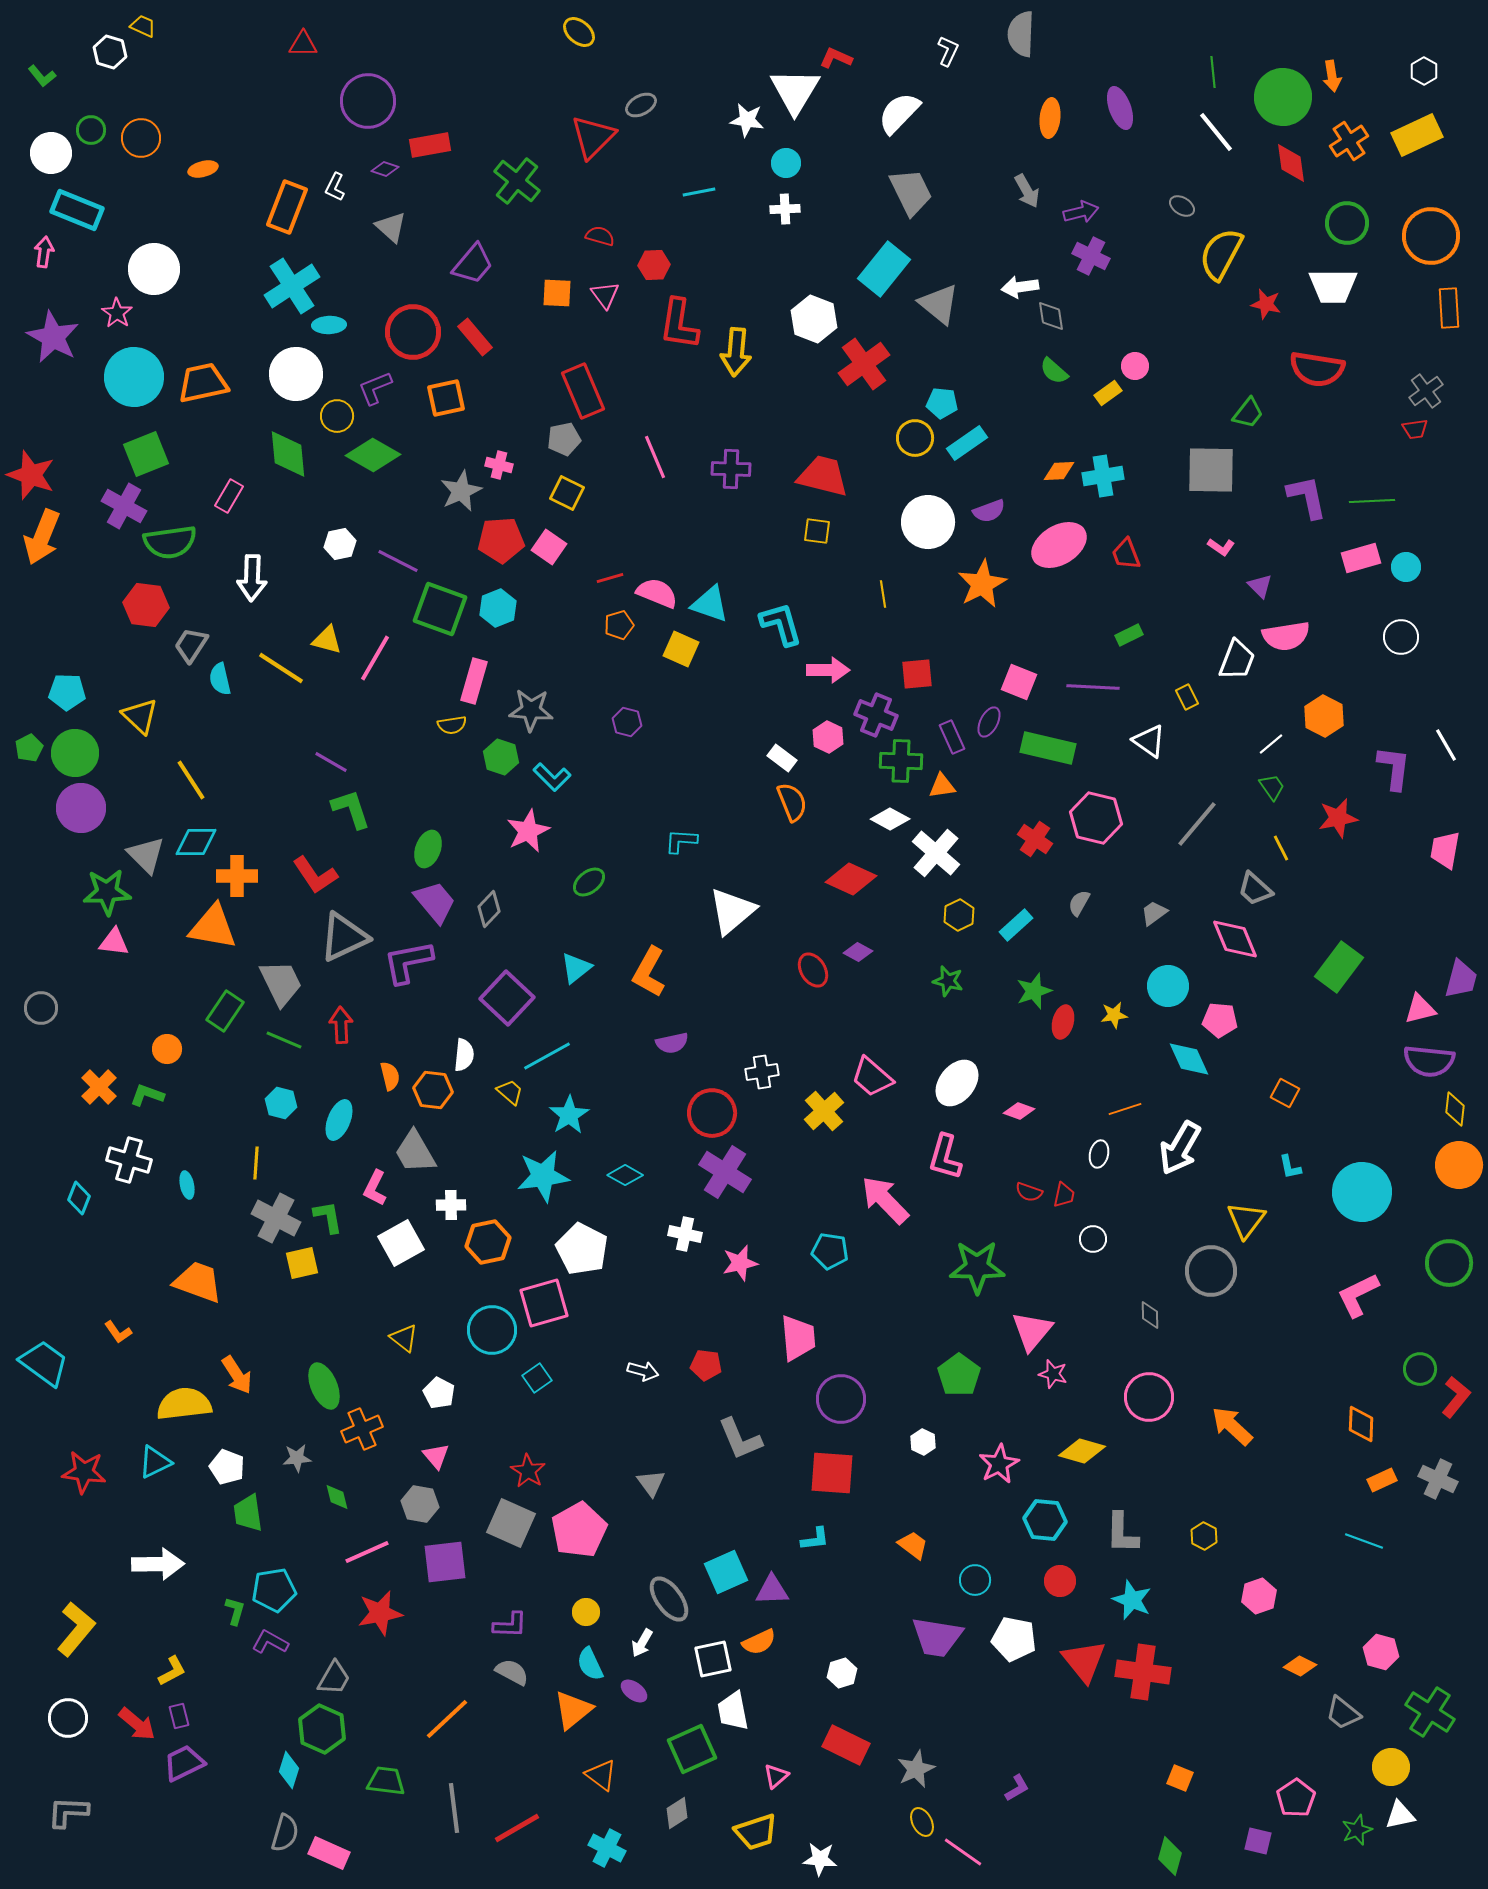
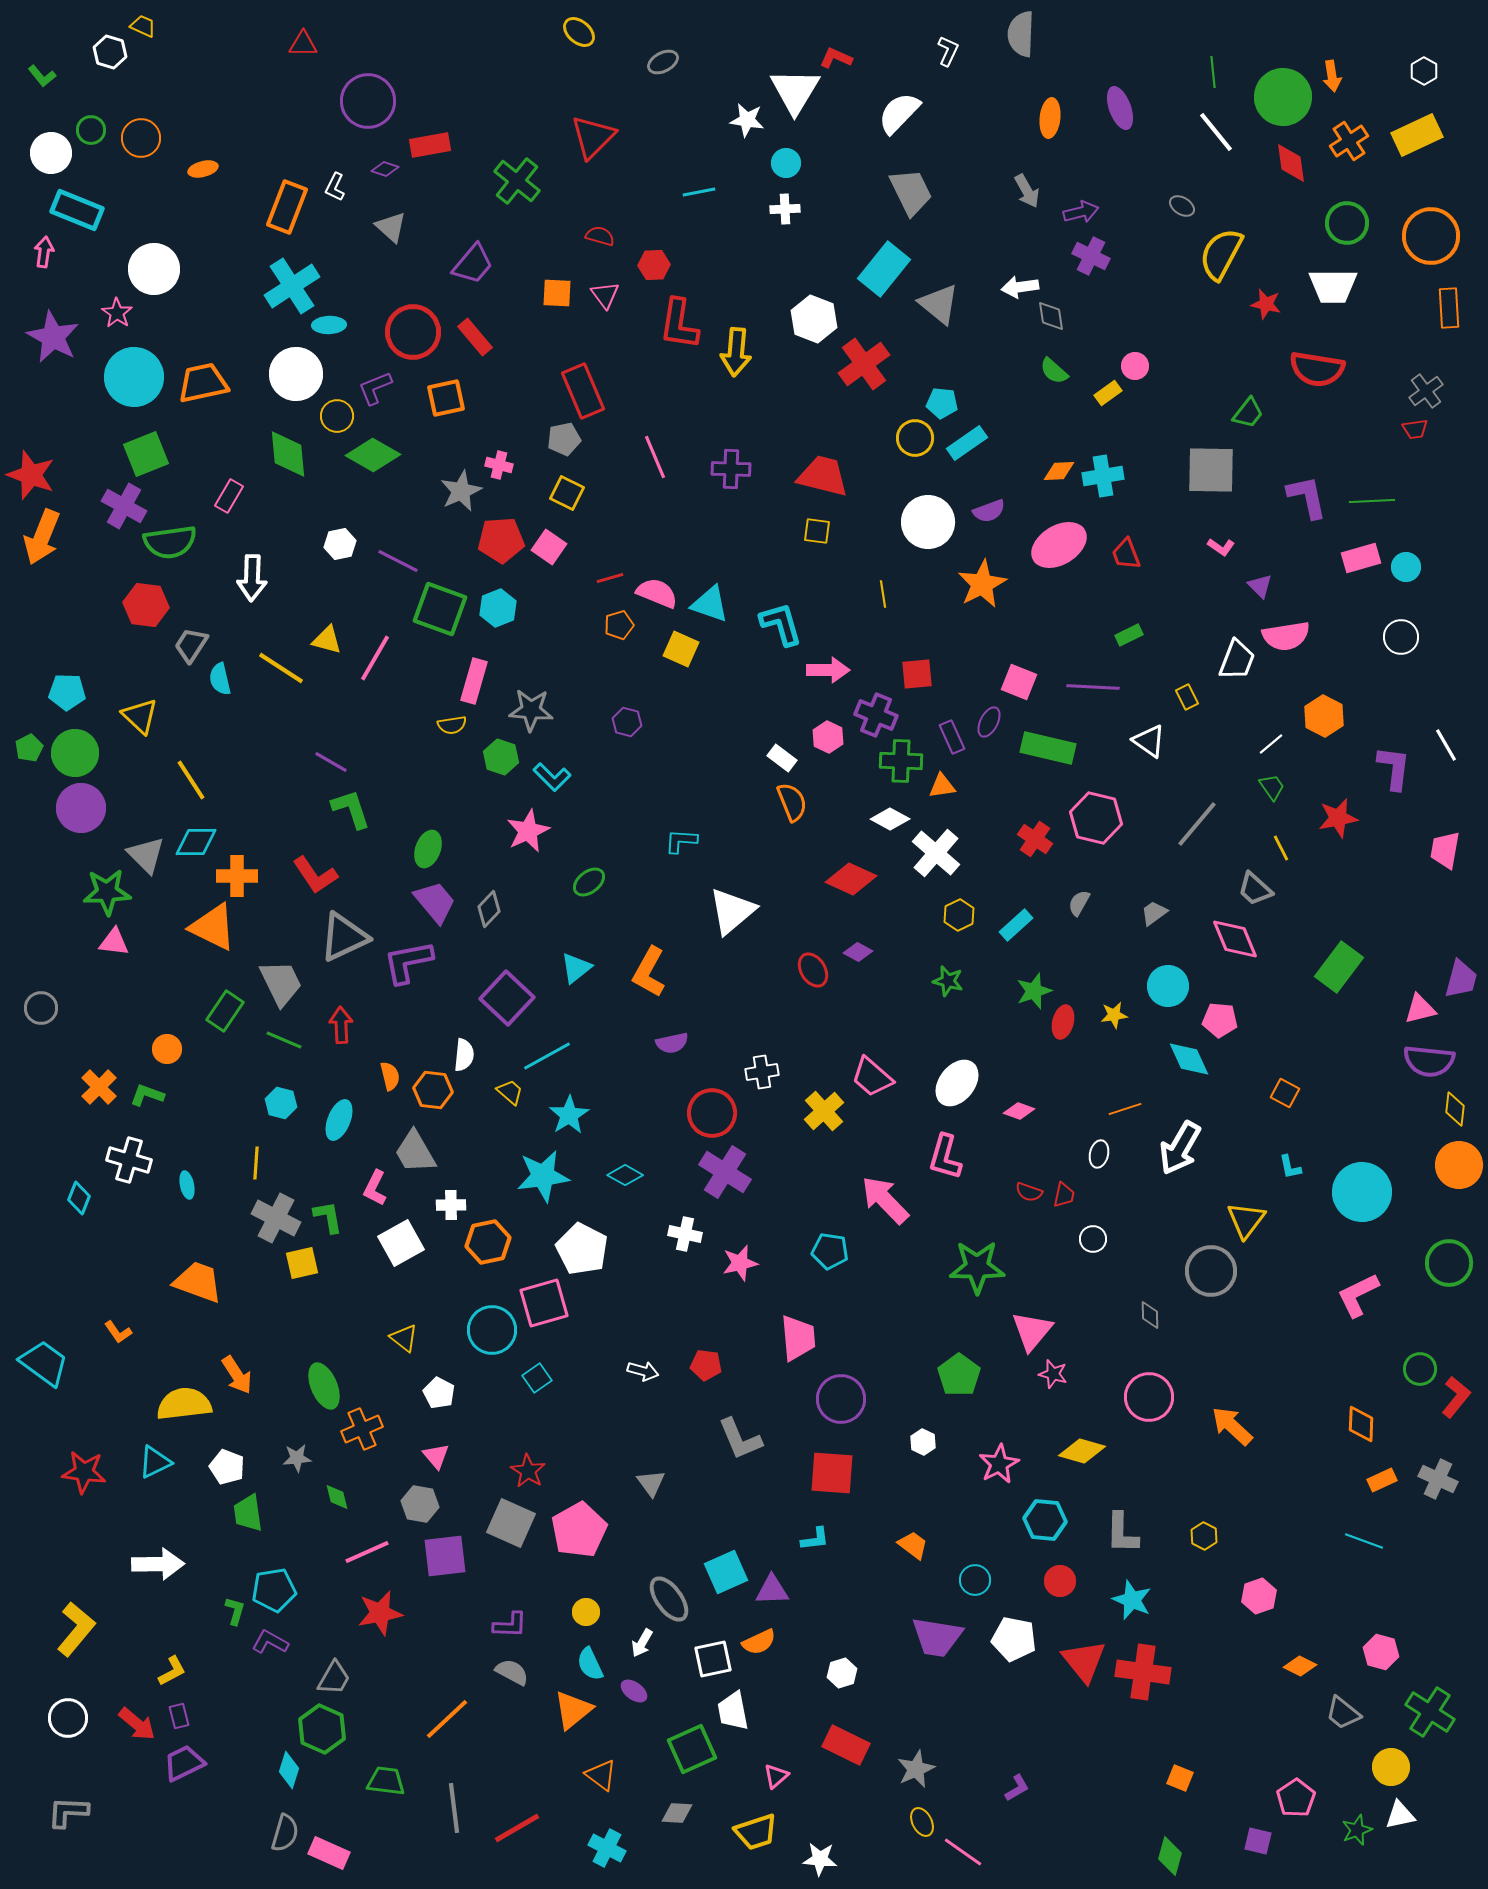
gray ellipse at (641, 105): moved 22 px right, 43 px up
orange triangle at (213, 927): rotated 16 degrees clockwise
purple square at (445, 1562): moved 6 px up
gray diamond at (677, 1813): rotated 36 degrees clockwise
